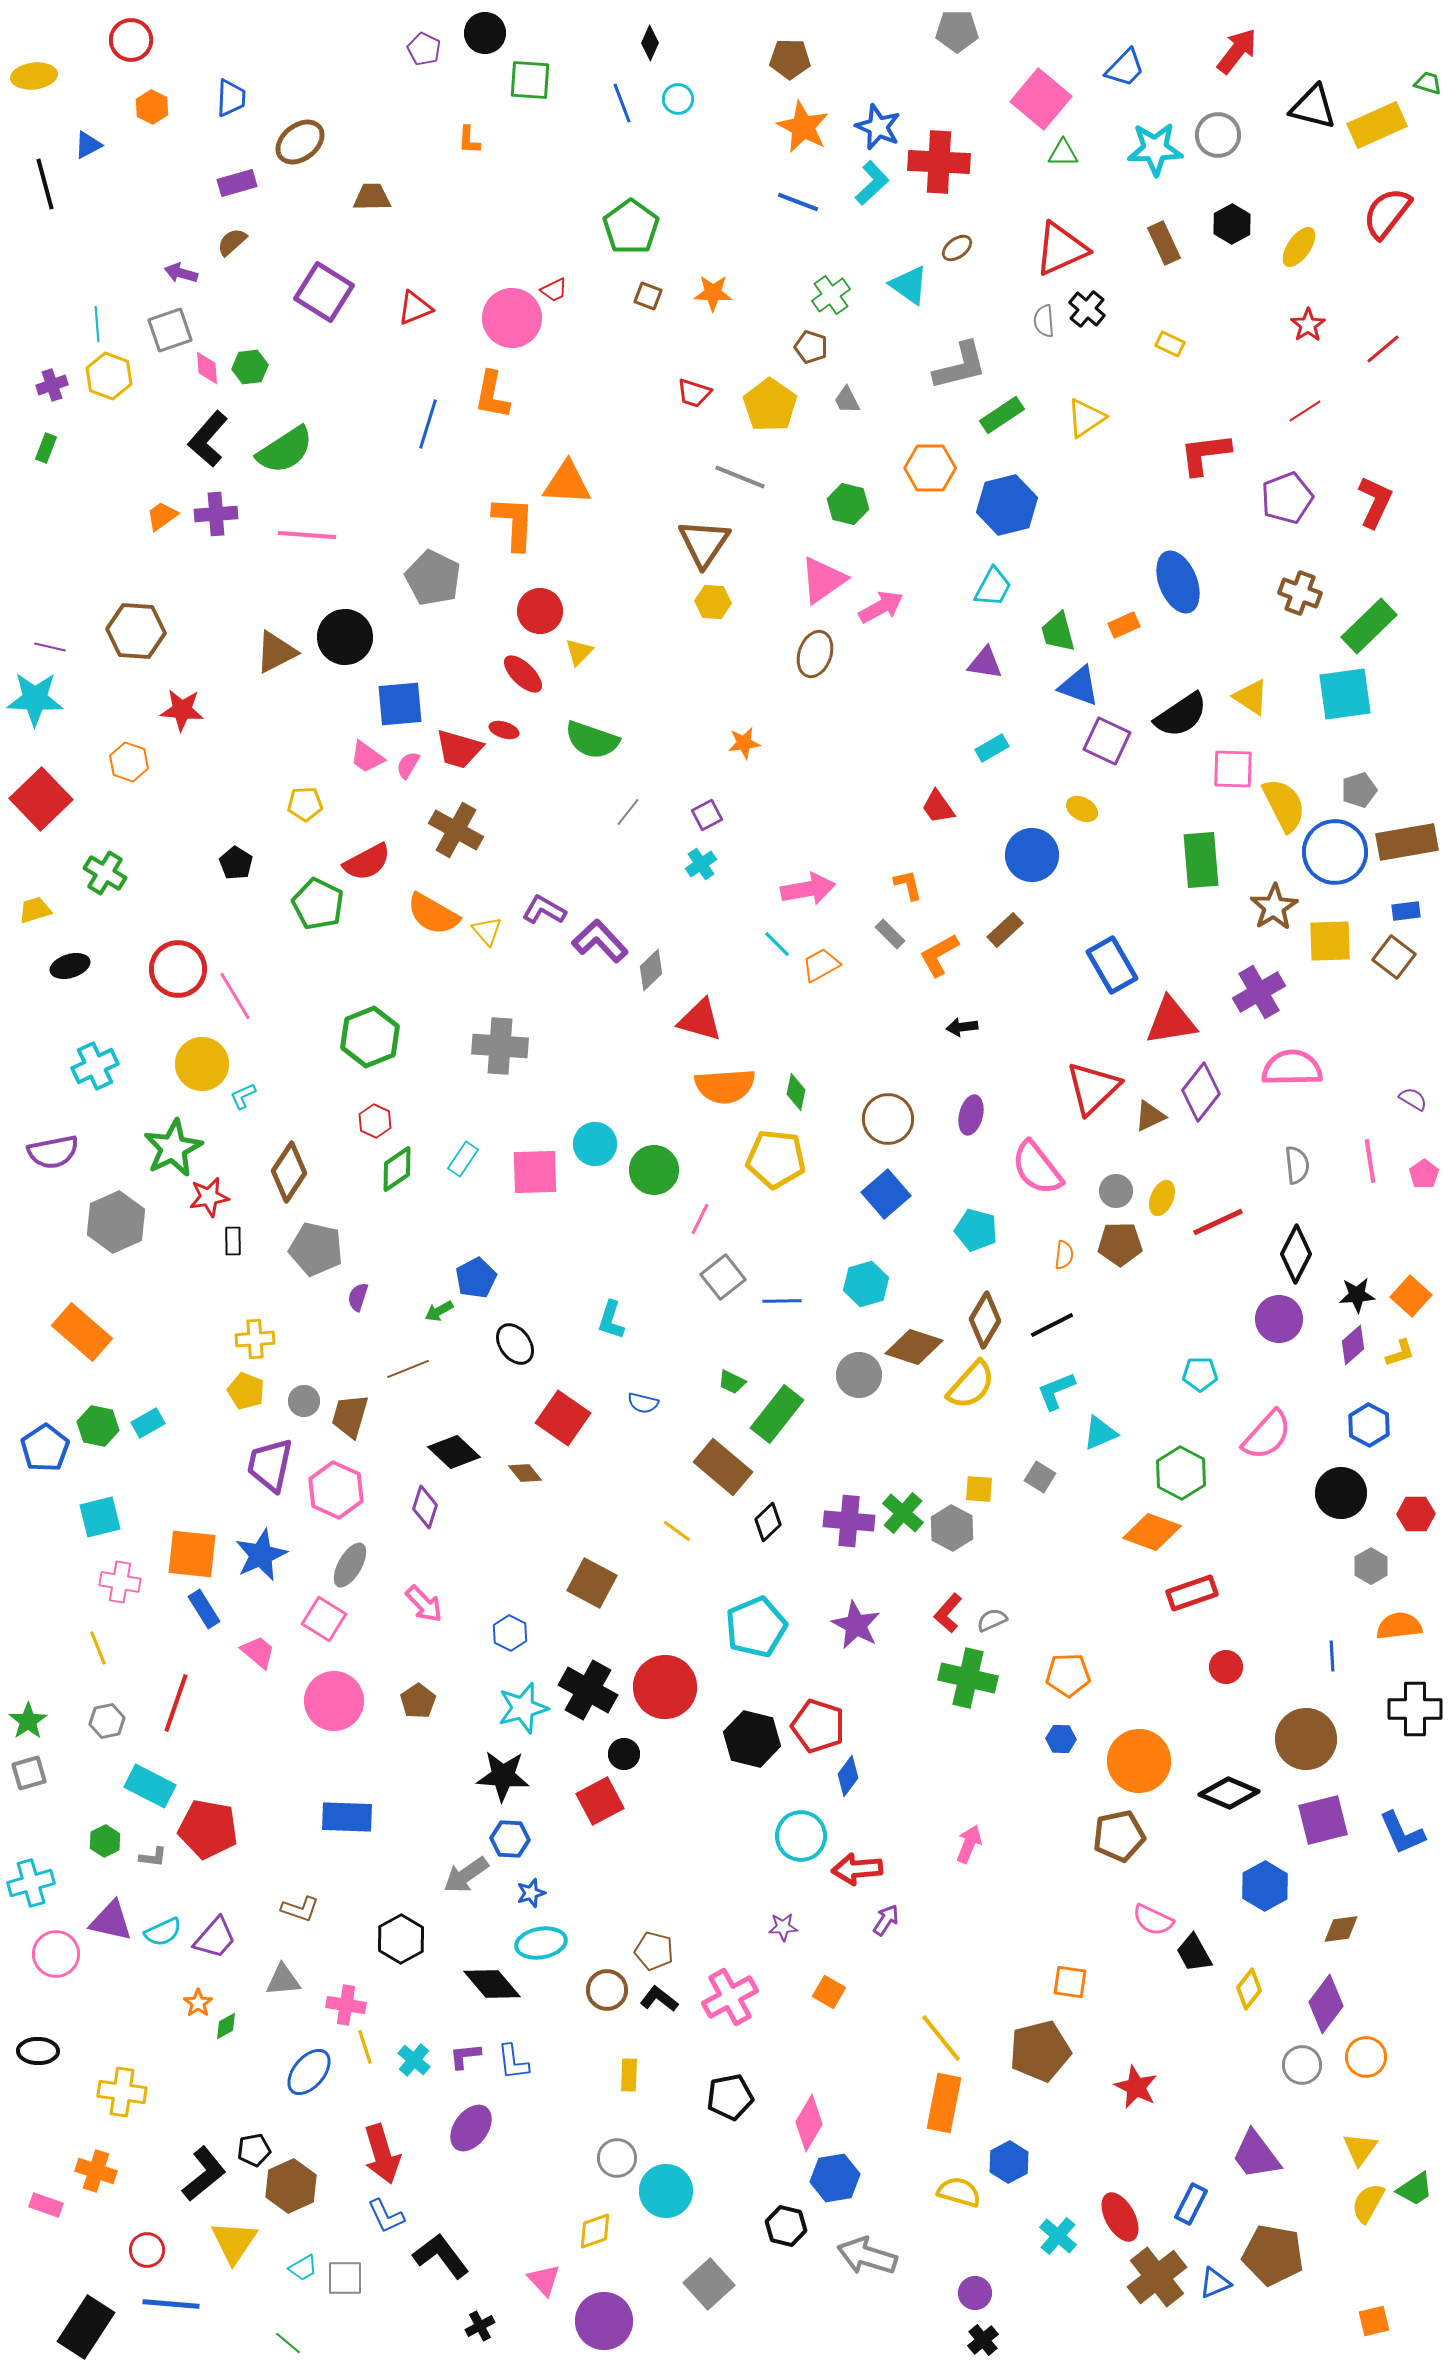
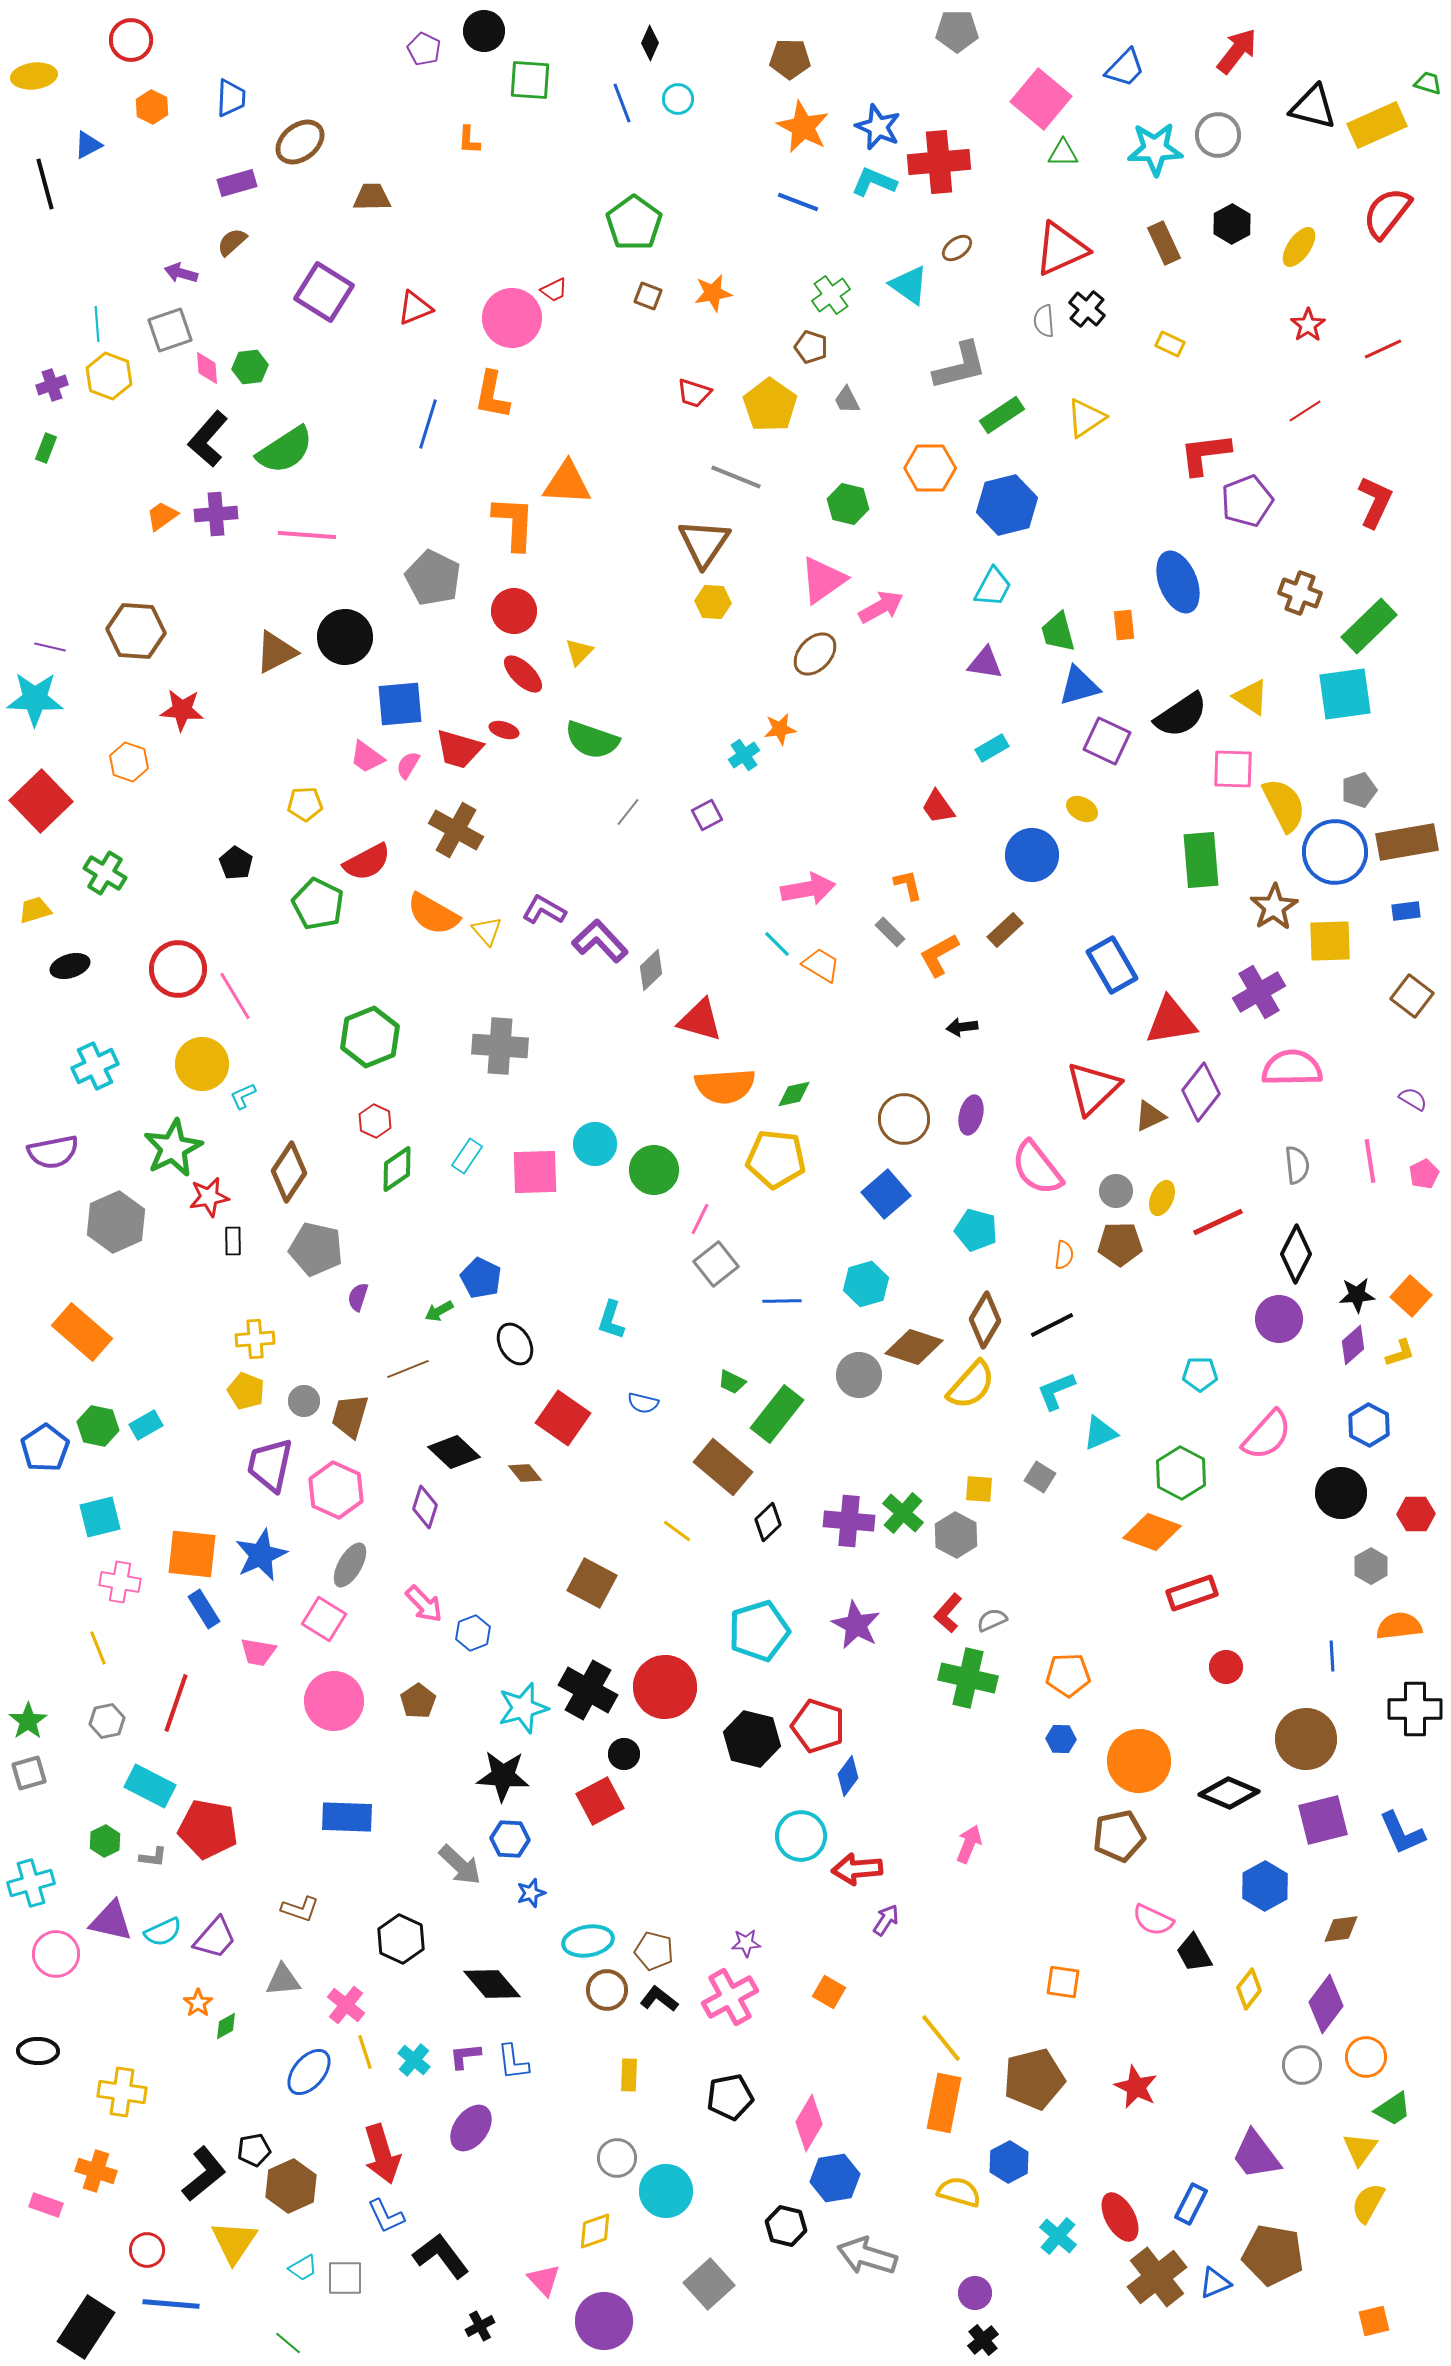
black circle at (485, 33): moved 1 px left, 2 px up
red cross at (939, 162): rotated 8 degrees counterclockwise
cyan L-shape at (872, 183): moved 2 px right, 1 px up; rotated 114 degrees counterclockwise
green pentagon at (631, 227): moved 3 px right, 4 px up
orange star at (713, 293): rotated 12 degrees counterclockwise
red line at (1383, 349): rotated 15 degrees clockwise
gray line at (740, 477): moved 4 px left
purple pentagon at (1287, 498): moved 40 px left, 3 px down
red circle at (540, 611): moved 26 px left
orange rectangle at (1124, 625): rotated 72 degrees counterclockwise
brown ellipse at (815, 654): rotated 24 degrees clockwise
blue triangle at (1079, 686): rotated 36 degrees counterclockwise
orange star at (744, 743): moved 36 px right, 14 px up
red square at (41, 799): moved 2 px down
cyan cross at (701, 864): moved 43 px right, 109 px up
gray rectangle at (890, 934): moved 2 px up
brown square at (1394, 957): moved 18 px right, 39 px down
orange trapezoid at (821, 965): rotated 60 degrees clockwise
green diamond at (796, 1092): moved 2 px left, 2 px down; rotated 66 degrees clockwise
brown circle at (888, 1119): moved 16 px right
cyan rectangle at (463, 1159): moved 4 px right, 3 px up
pink pentagon at (1424, 1174): rotated 8 degrees clockwise
gray square at (723, 1277): moved 7 px left, 13 px up
blue pentagon at (476, 1278): moved 5 px right; rotated 18 degrees counterclockwise
black ellipse at (515, 1344): rotated 6 degrees clockwise
cyan rectangle at (148, 1423): moved 2 px left, 2 px down
gray hexagon at (952, 1528): moved 4 px right, 7 px down
cyan pentagon at (756, 1627): moved 3 px right, 4 px down; rotated 6 degrees clockwise
blue hexagon at (510, 1633): moved 37 px left; rotated 12 degrees clockwise
pink trapezoid at (258, 1652): rotated 150 degrees clockwise
gray arrow at (466, 1875): moved 6 px left, 10 px up; rotated 102 degrees counterclockwise
purple star at (783, 1927): moved 37 px left, 16 px down
black hexagon at (401, 1939): rotated 6 degrees counterclockwise
cyan ellipse at (541, 1943): moved 47 px right, 2 px up
orange square at (1070, 1982): moved 7 px left
pink cross at (346, 2005): rotated 30 degrees clockwise
yellow line at (365, 2047): moved 5 px down
brown pentagon at (1040, 2051): moved 6 px left, 28 px down
green trapezoid at (1415, 2189): moved 22 px left, 80 px up
